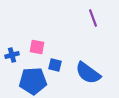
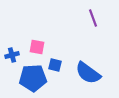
blue pentagon: moved 3 px up
